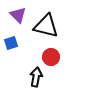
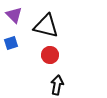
purple triangle: moved 4 px left
red circle: moved 1 px left, 2 px up
black arrow: moved 21 px right, 8 px down
